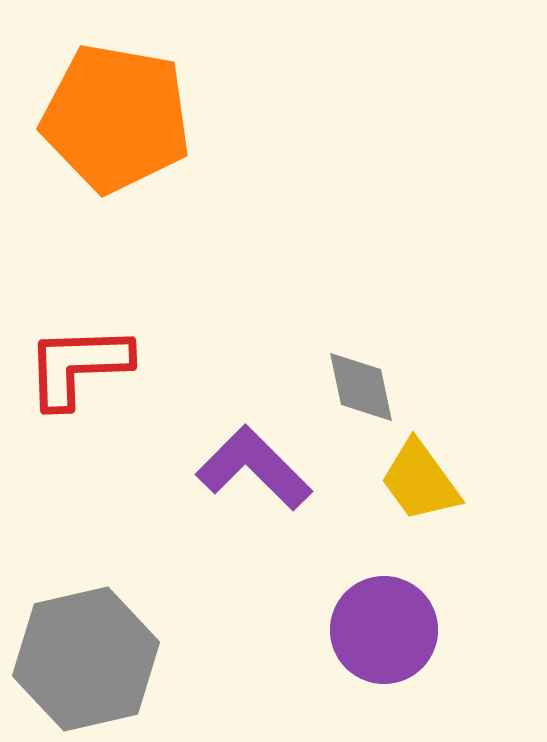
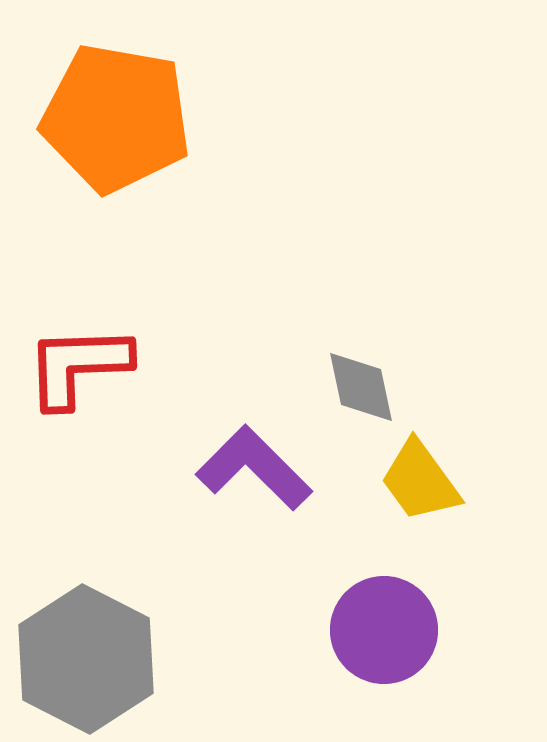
gray hexagon: rotated 20 degrees counterclockwise
